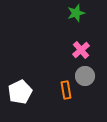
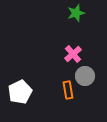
pink cross: moved 8 px left, 4 px down
orange rectangle: moved 2 px right
